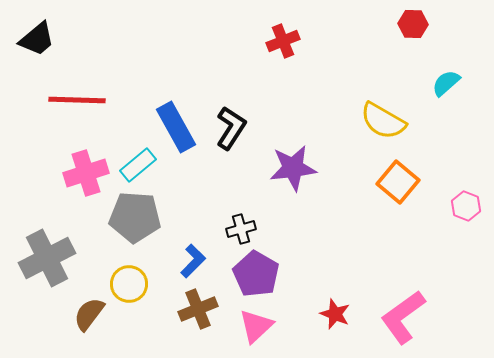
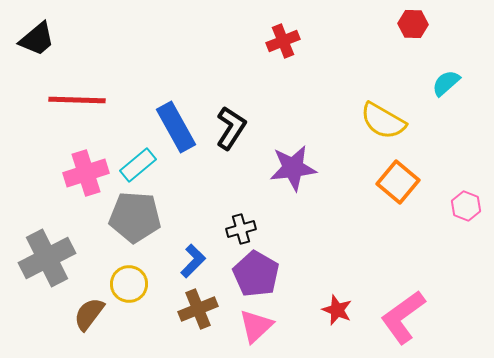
red star: moved 2 px right, 4 px up
